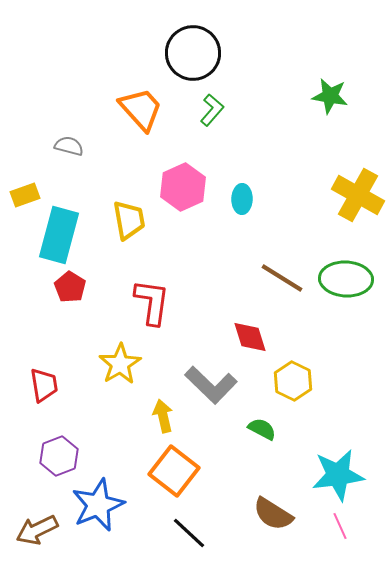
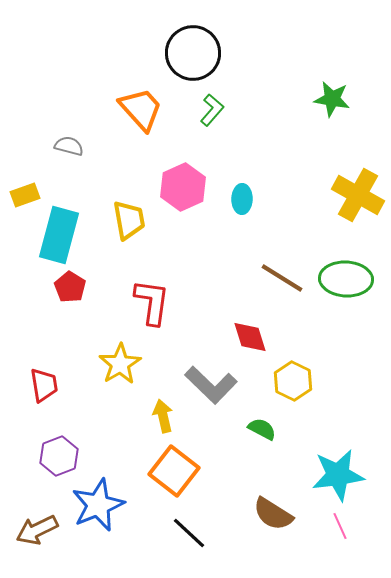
green star: moved 2 px right, 3 px down
